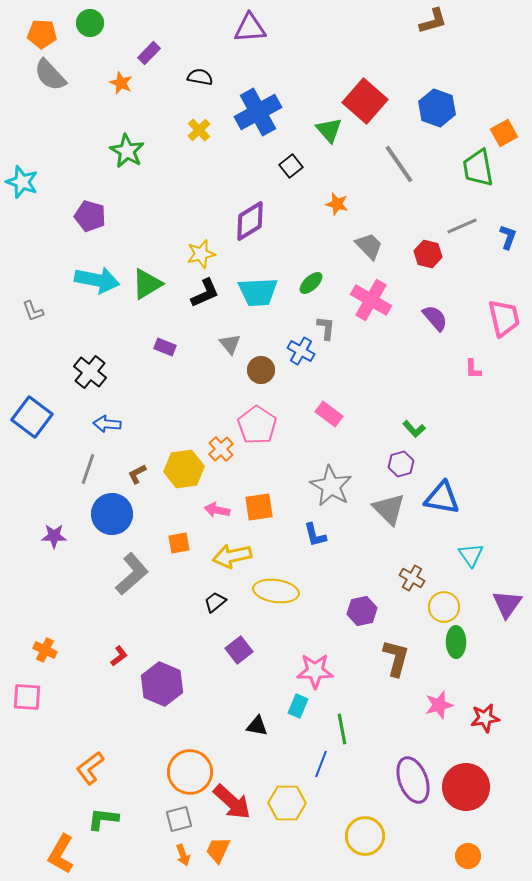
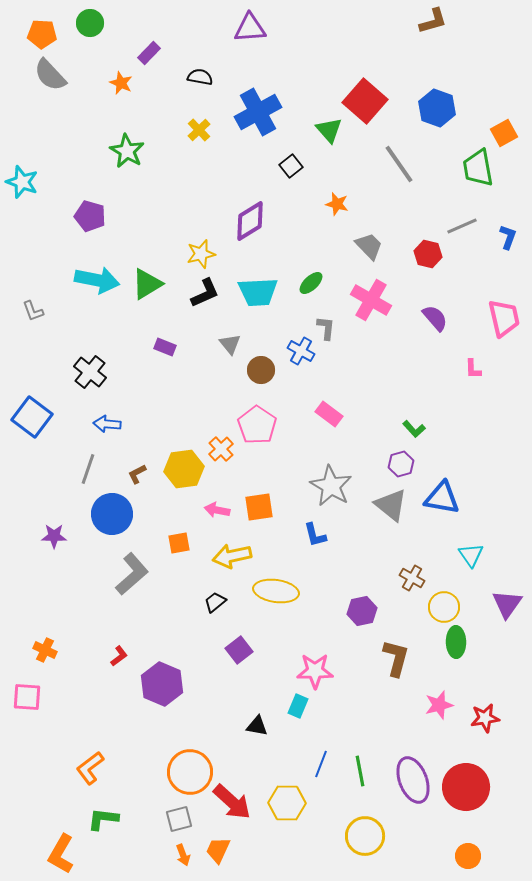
gray triangle at (389, 509): moved 2 px right, 4 px up; rotated 6 degrees counterclockwise
green line at (342, 729): moved 18 px right, 42 px down
